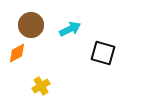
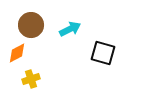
yellow cross: moved 10 px left, 7 px up; rotated 12 degrees clockwise
